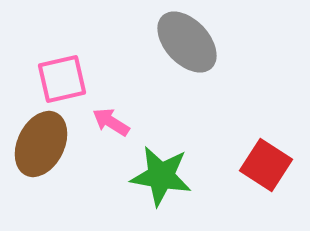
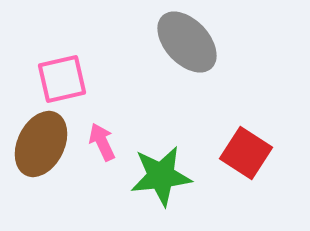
pink arrow: moved 9 px left, 20 px down; rotated 33 degrees clockwise
red square: moved 20 px left, 12 px up
green star: rotated 16 degrees counterclockwise
